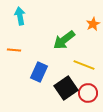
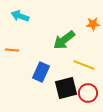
cyan arrow: rotated 60 degrees counterclockwise
orange star: rotated 24 degrees clockwise
orange line: moved 2 px left
blue rectangle: moved 2 px right
black square: rotated 20 degrees clockwise
